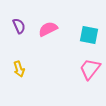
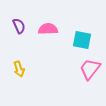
pink semicircle: rotated 24 degrees clockwise
cyan square: moved 7 px left, 5 px down
